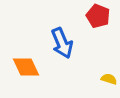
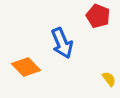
orange diamond: rotated 20 degrees counterclockwise
yellow semicircle: rotated 35 degrees clockwise
